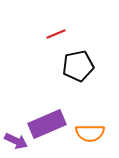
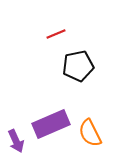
purple rectangle: moved 4 px right
orange semicircle: rotated 64 degrees clockwise
purple arrow: rotated 40 degrees clockwise
